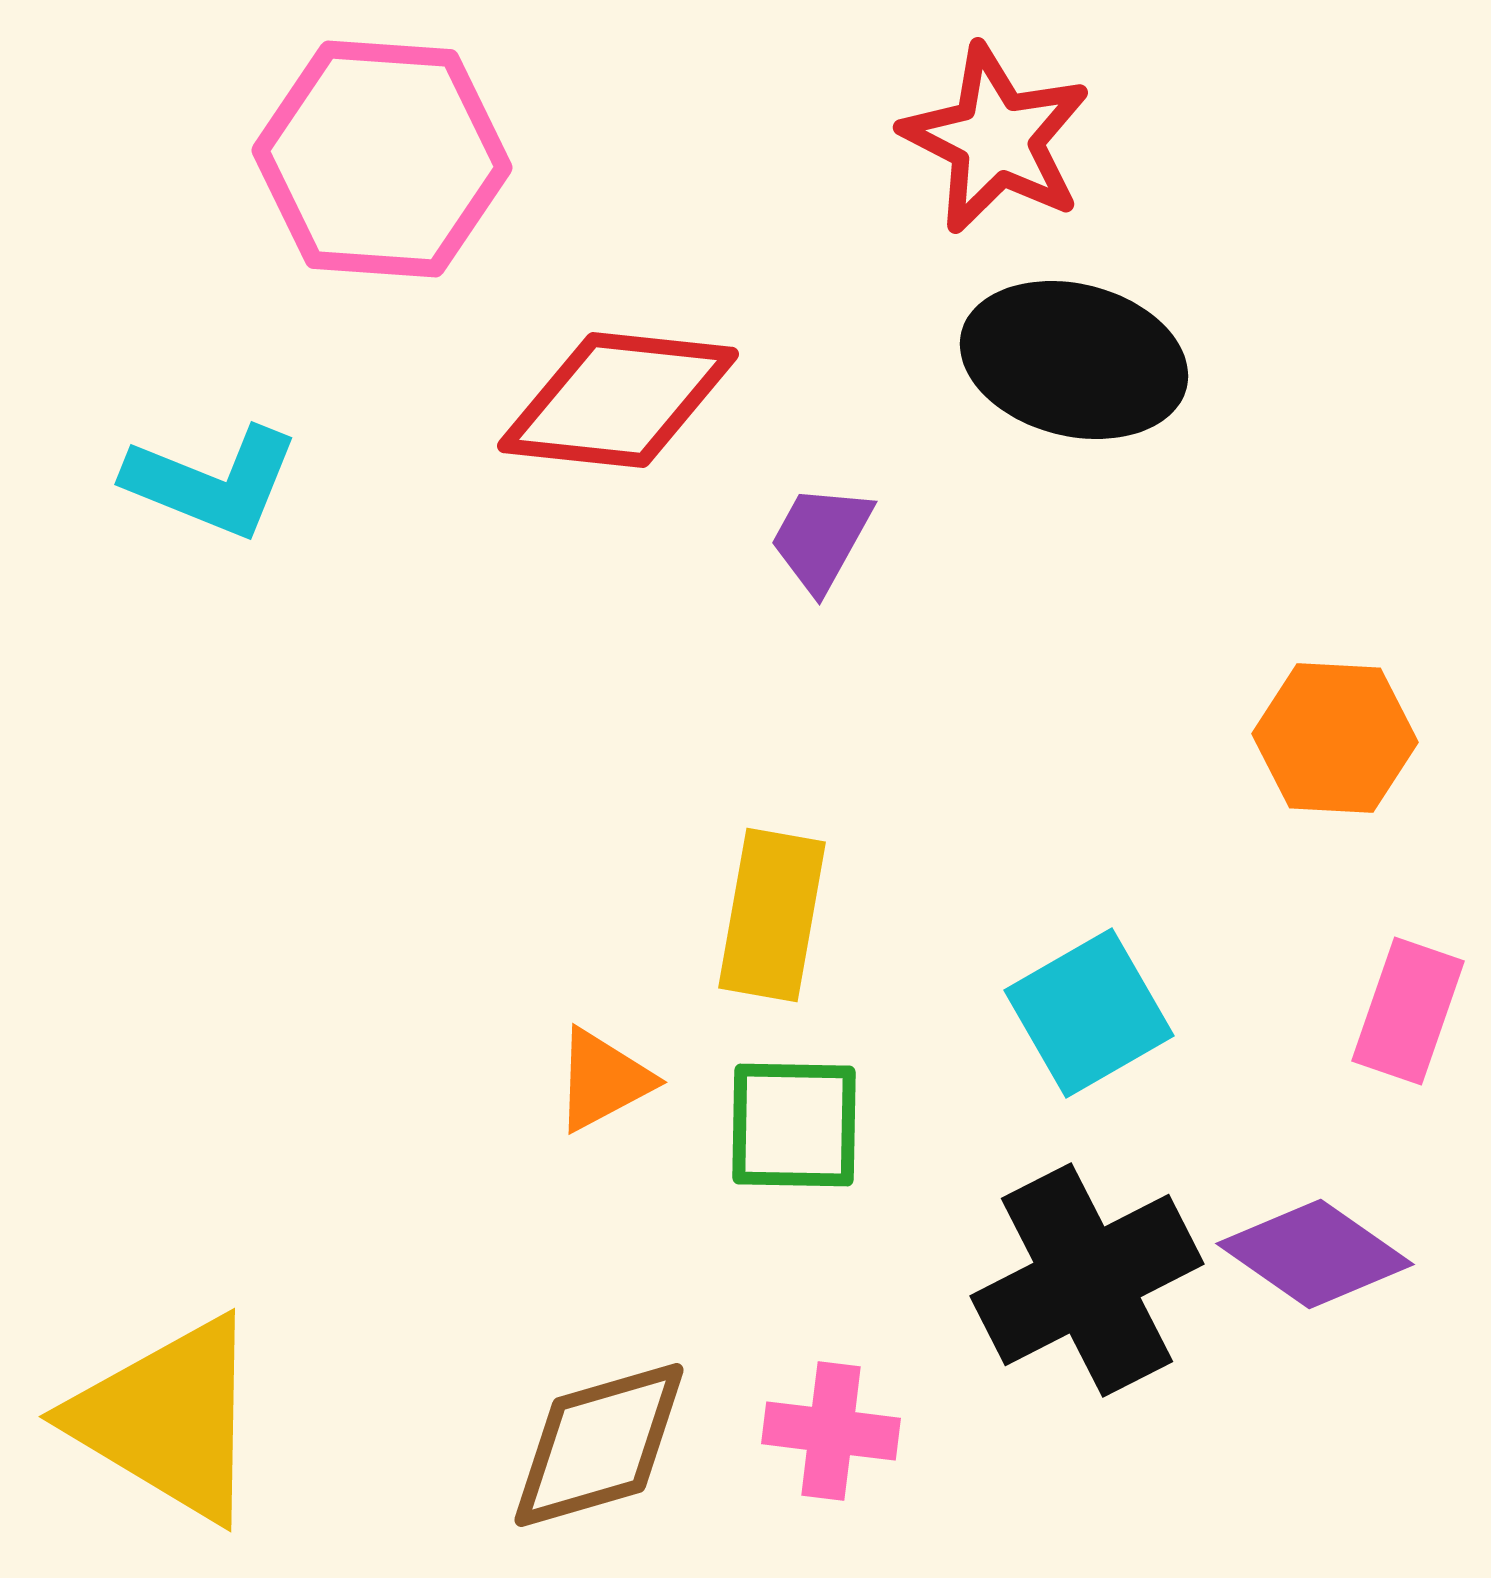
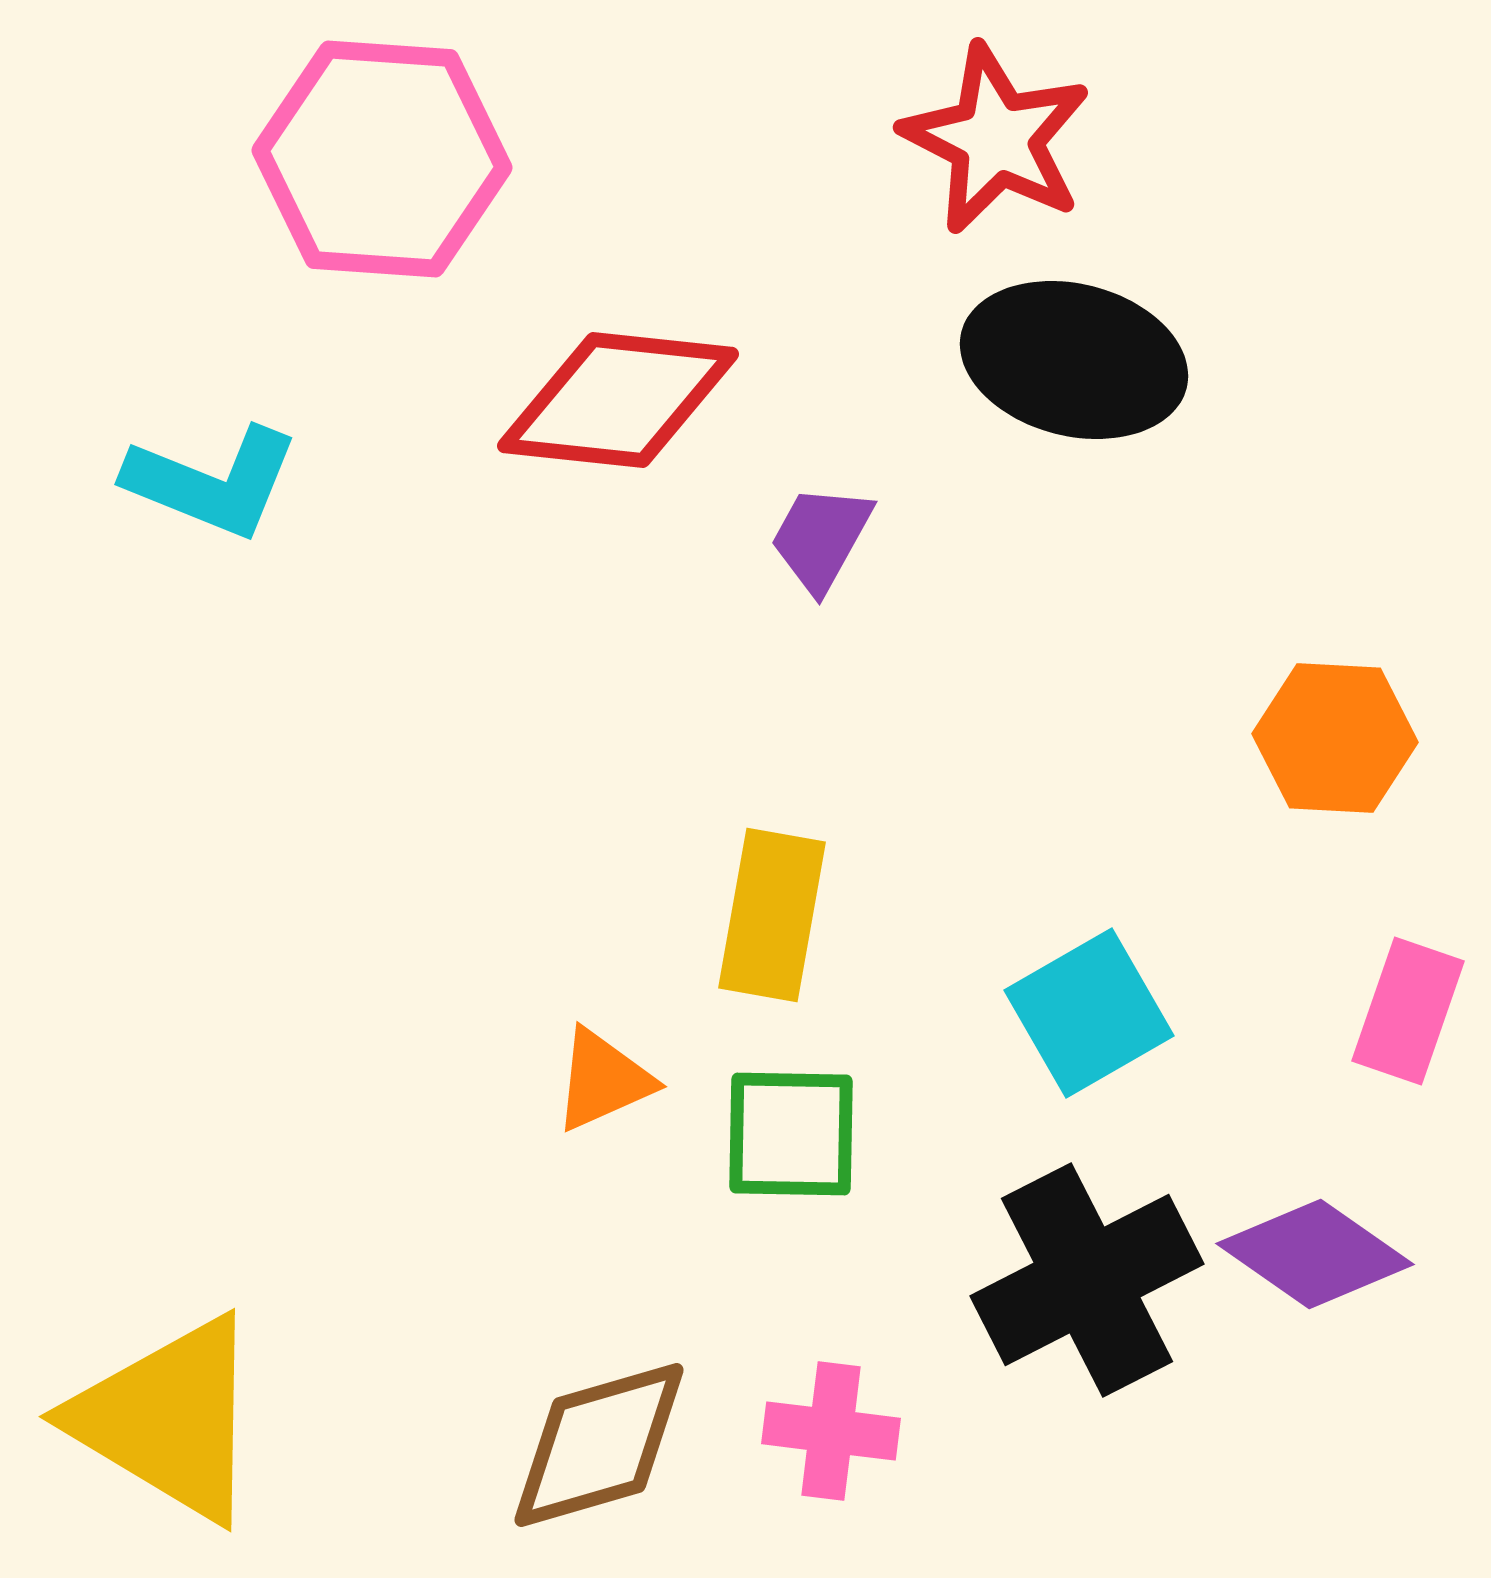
orange triangle: rotated 4 degrees clockwise
green square: moved 3 px left, 9 px down
